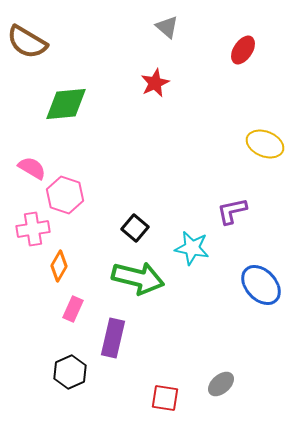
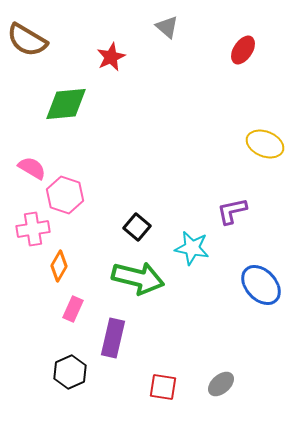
brown semicircle: moved 2 px up
red star: moved 44 px left, 26 px up
black square: moved 2 px right, 1 px up
red square: moved 2 px left, 11 px up
